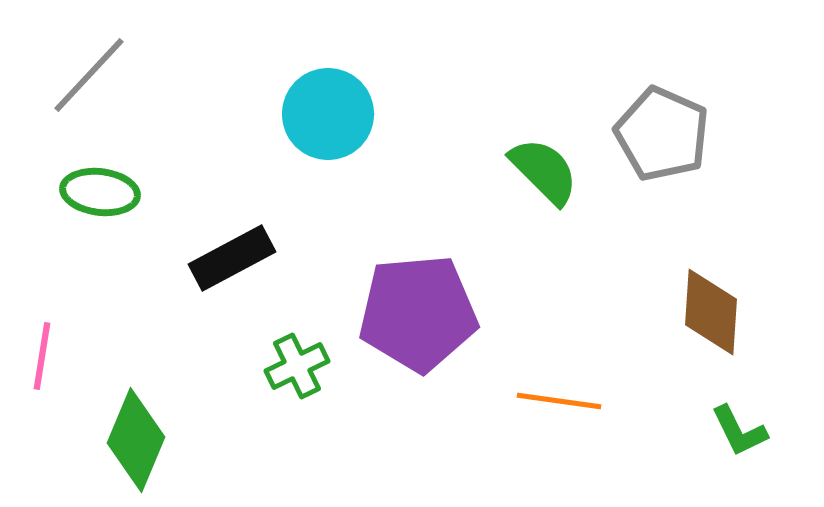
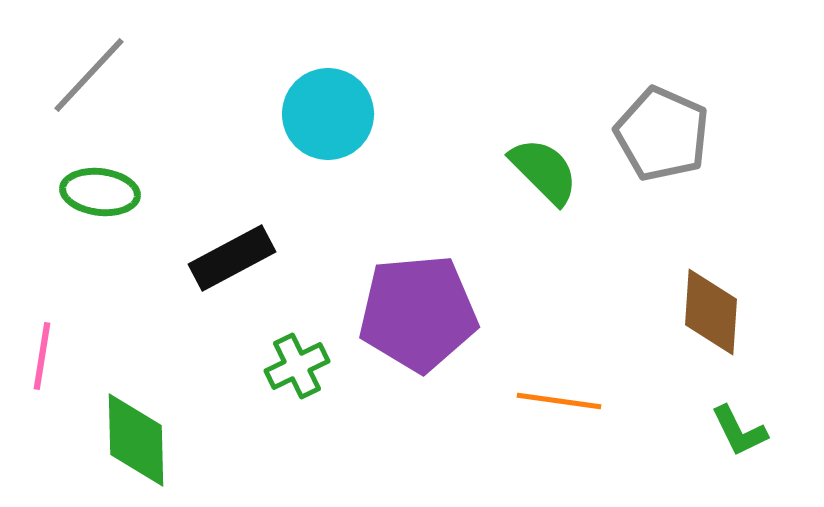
green diamond: rotated 24 degrees counterclockwise
